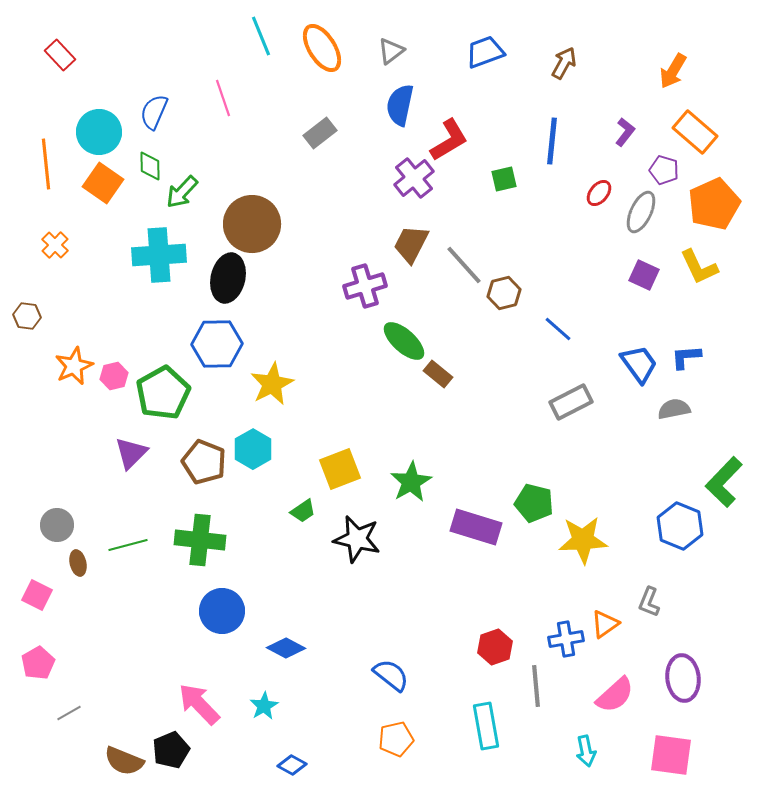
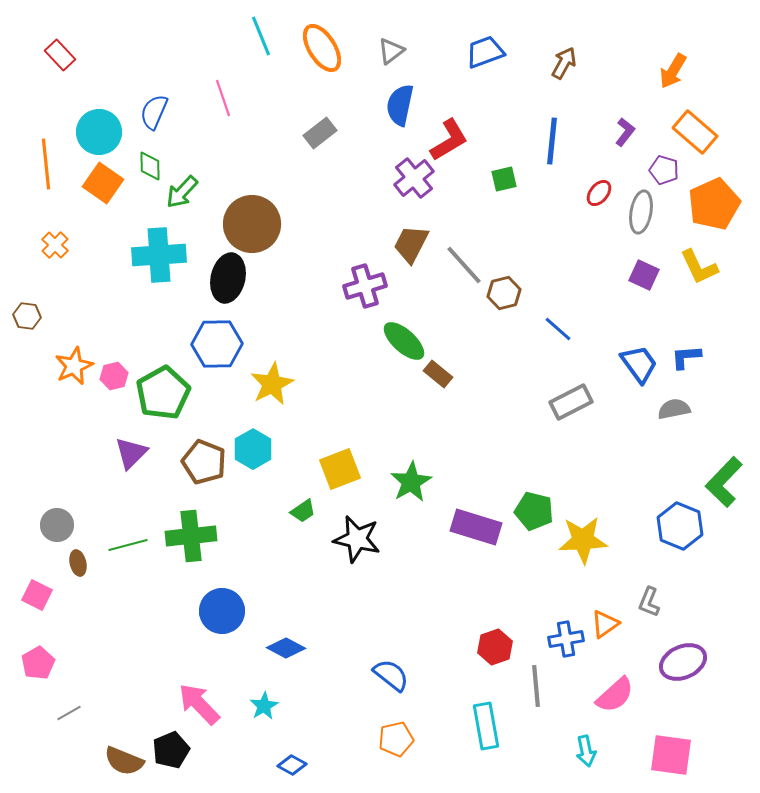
gray ellipse at (641, 212): rotated 15 degrees counterclockwise
green pentagon at (534, 503): moved 8 px down
green cross at (200, 540): moved 9 px left, 4 px up; rotated 12 degrees counterclockwise
purple ellipse at (683, 678): moved 16 px up; rotated 72 degrees clockwise
